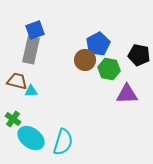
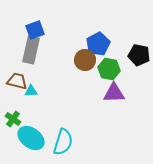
purple triangle: moved 13 px left, 1 px up
